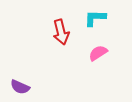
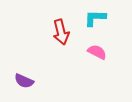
pink semicircle: moved 1 px left, 1 px up; rotated 60 degrees clockwise
purple semicircle: moved 4 px right, 6 px up
